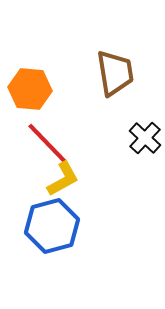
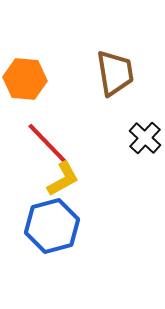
orange hexagon: moved 5 px left, 10 px up
